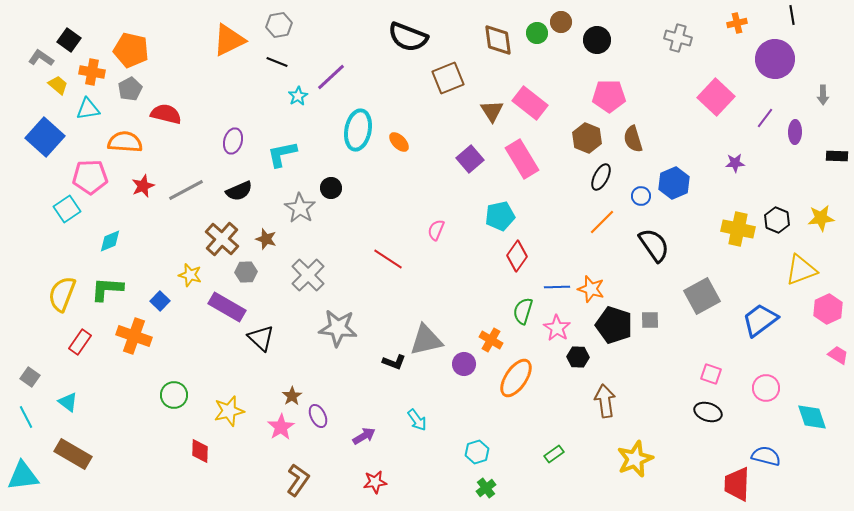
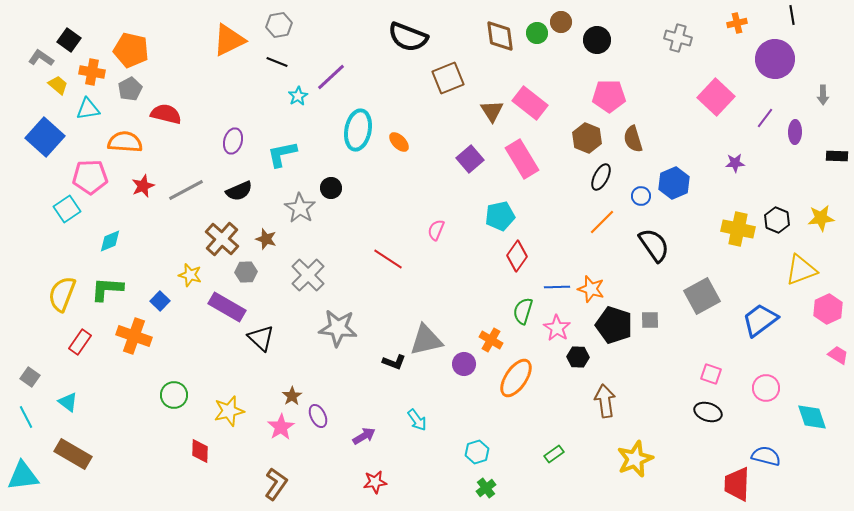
brown diamond at (498, 40): moved 2 px right, 4 px up
brown L-shape at (298, 480): moved 22 px left, 4 px down
